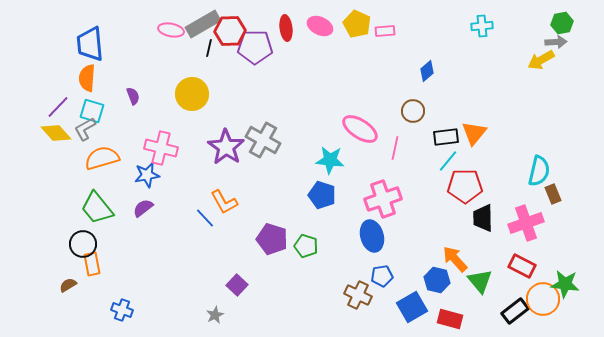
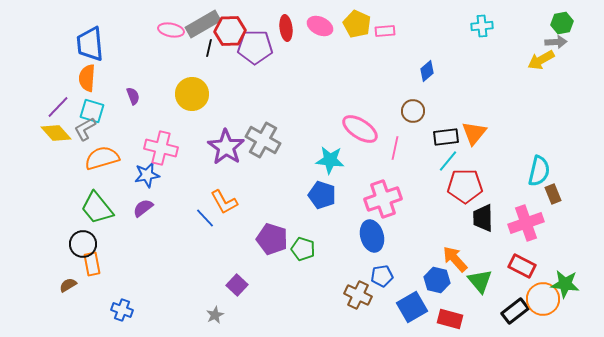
green pentagon at (306, 246): moved 3 px left, 3 px down
